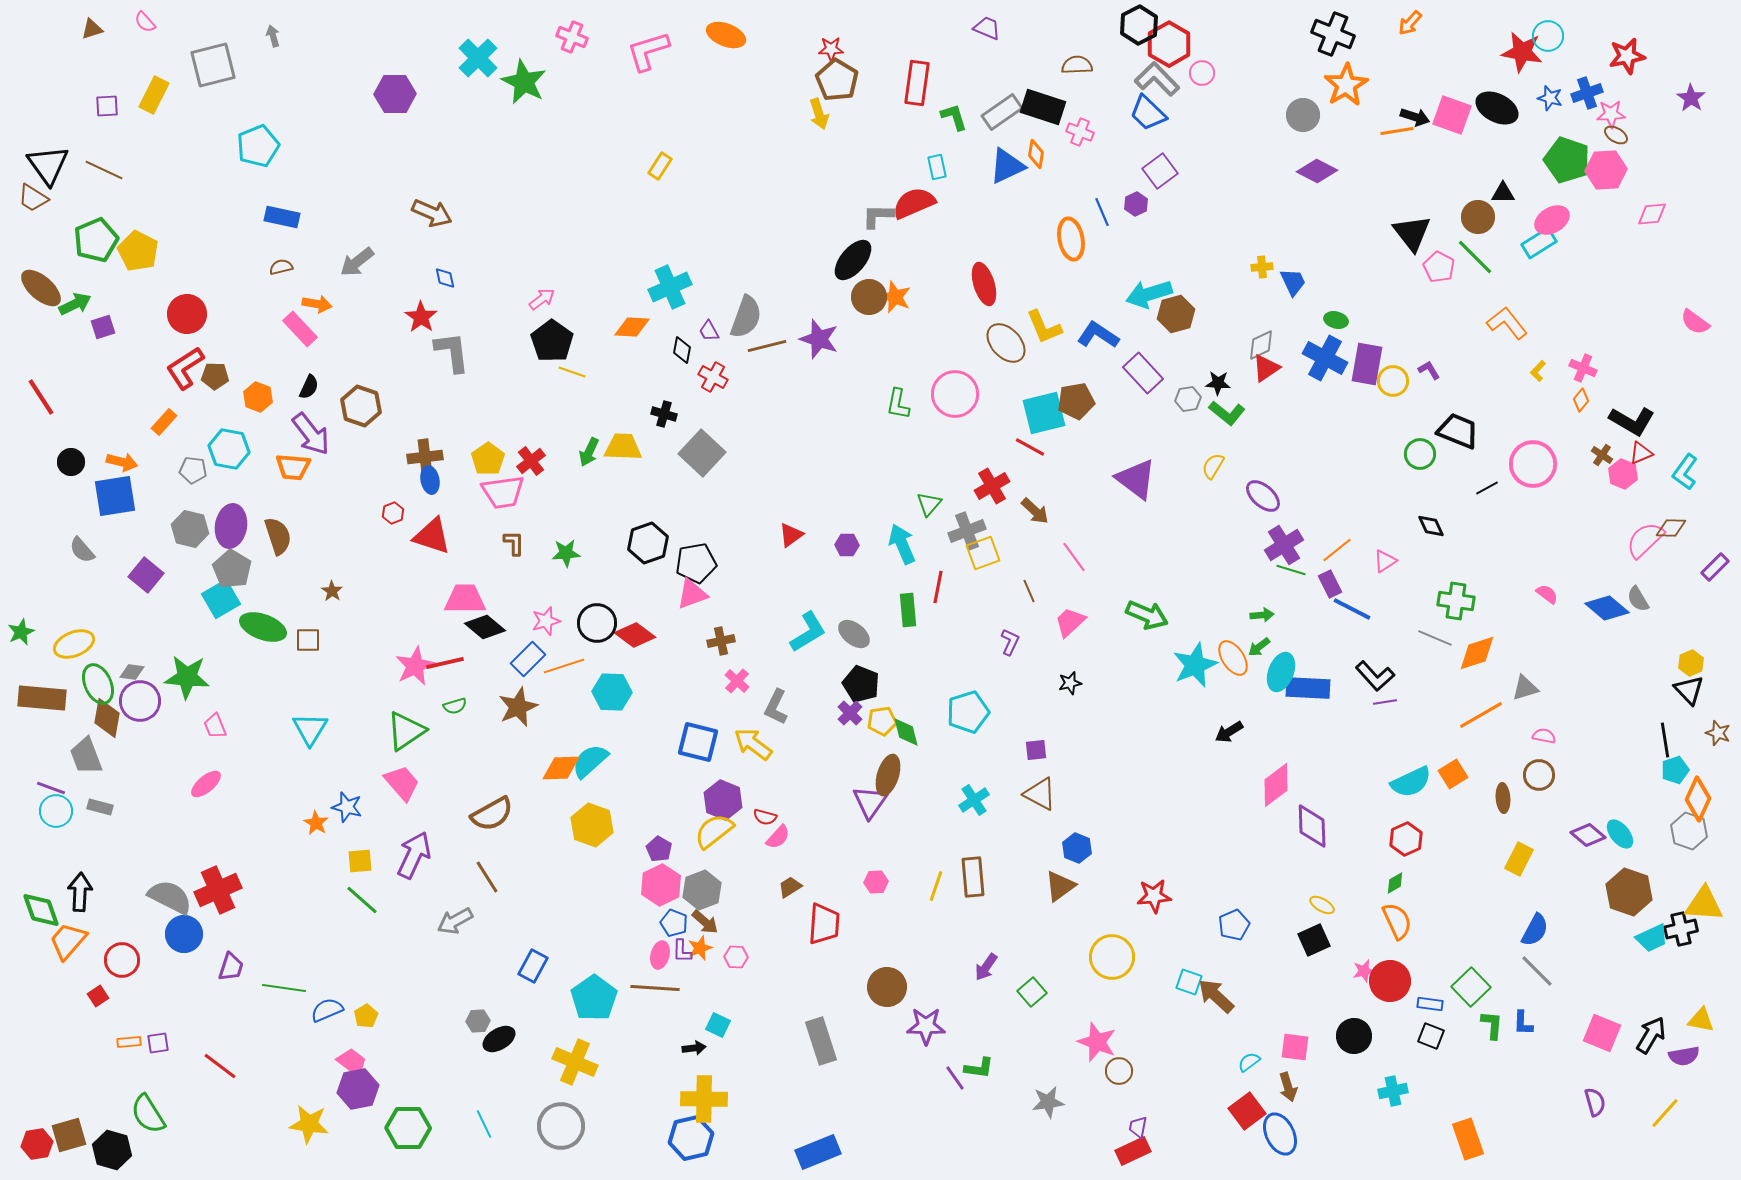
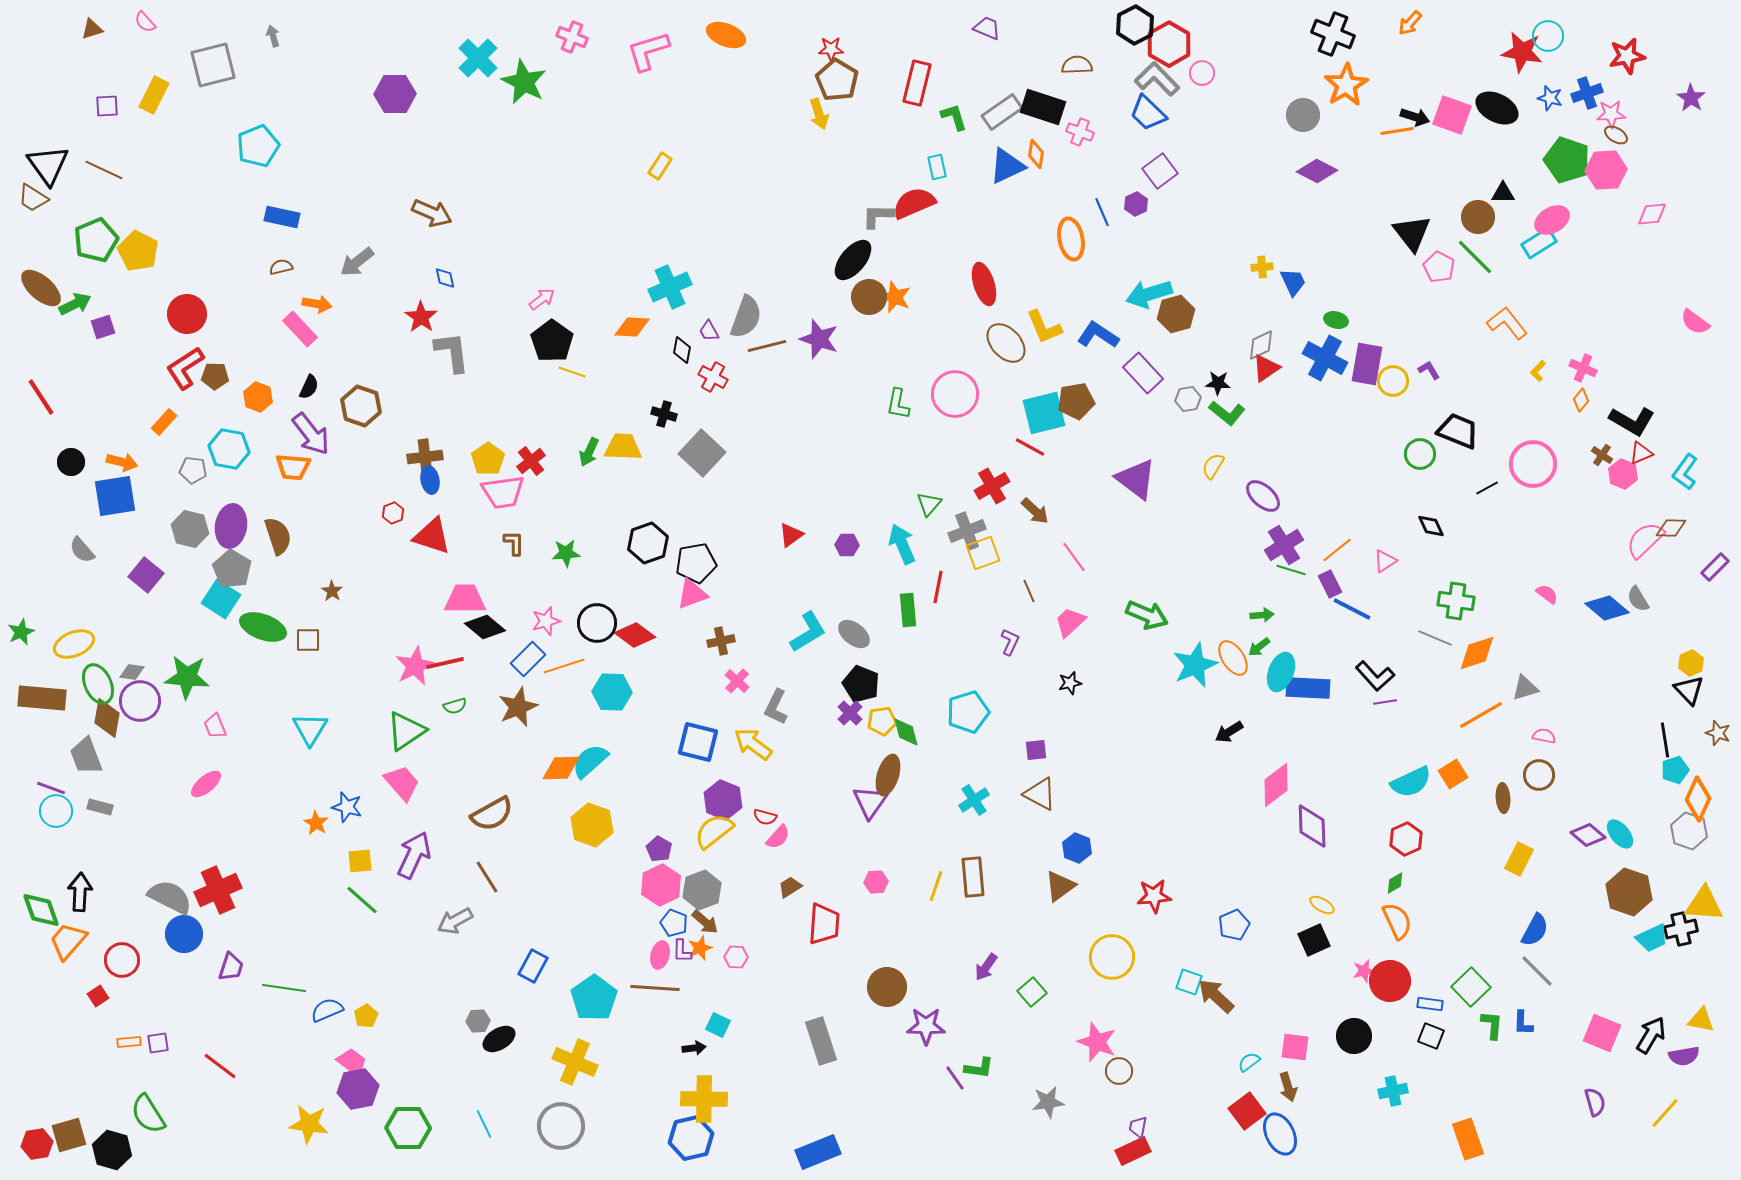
black hexagon at (1139, 25): moved 4 px left
red rectangle at (917, 83): rotated 6 degrees clockwise
cyan square at (221, 599): rotated 27 degrees counterclockwise
